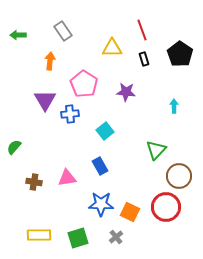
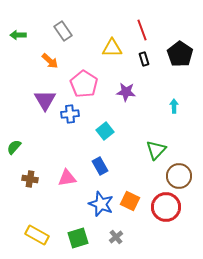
orange arrow: rotated 126 degrees clockwise
brown cross: moved 4 px left, 3 px up
blue star: rotated 20 degrees clockwise
orange square: moved 11 px up
yellow rectangle: moved 2 px left; rotated 30 degrees clockwise
